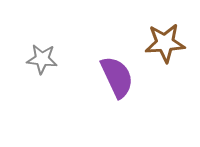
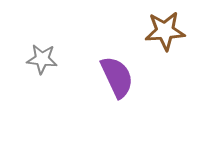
brown star: moved 12 px up
